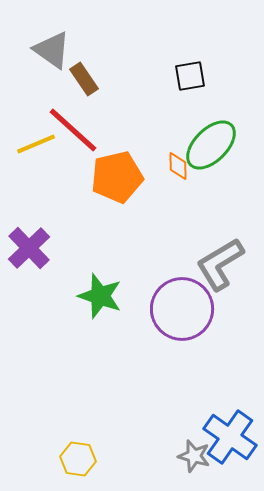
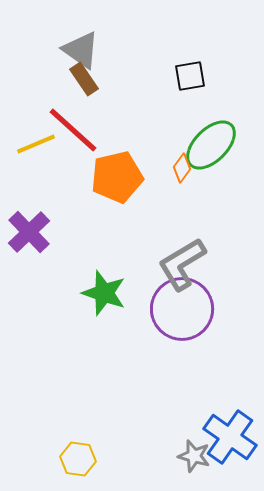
gray triangle: moved 29 px right
orange diamond: moved 4 px right, 2 px down; rotated 36 degrees clockwise
purple cross: moved 16 px up
gray L-shape: moved 38 px left
green star: moved 4 px right, 3 px up
